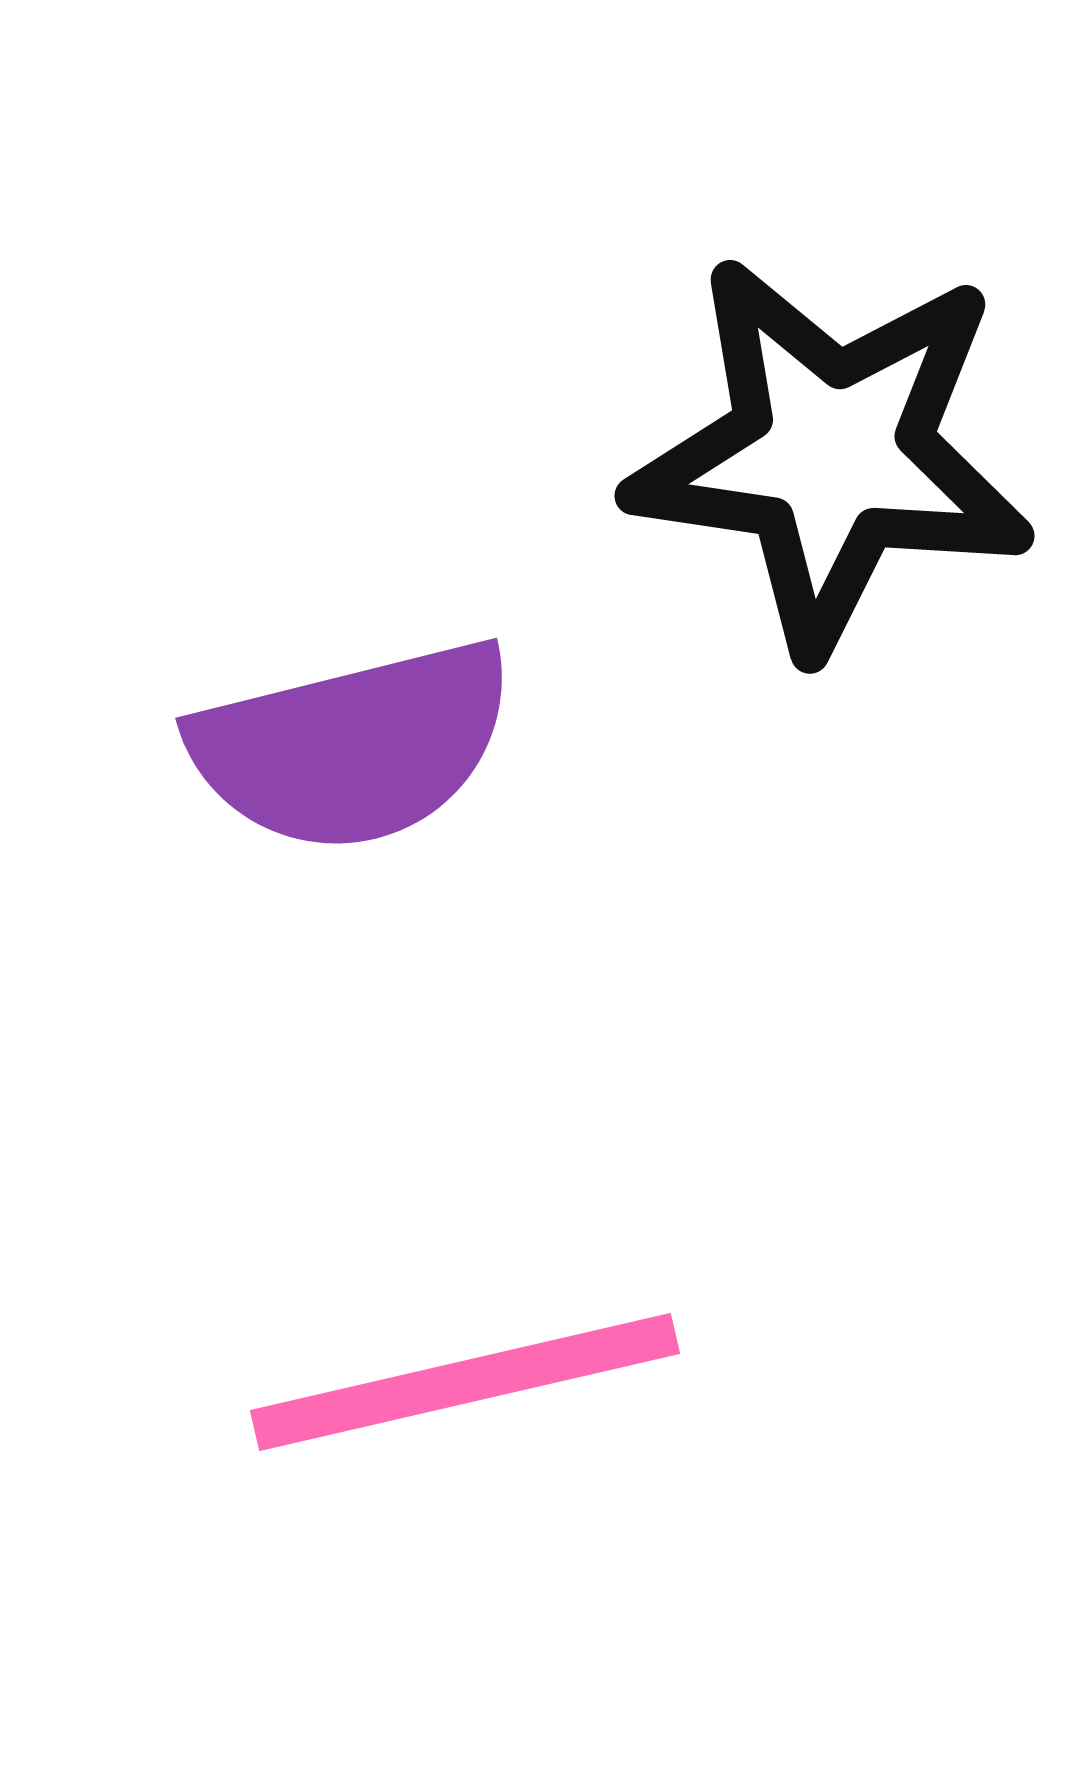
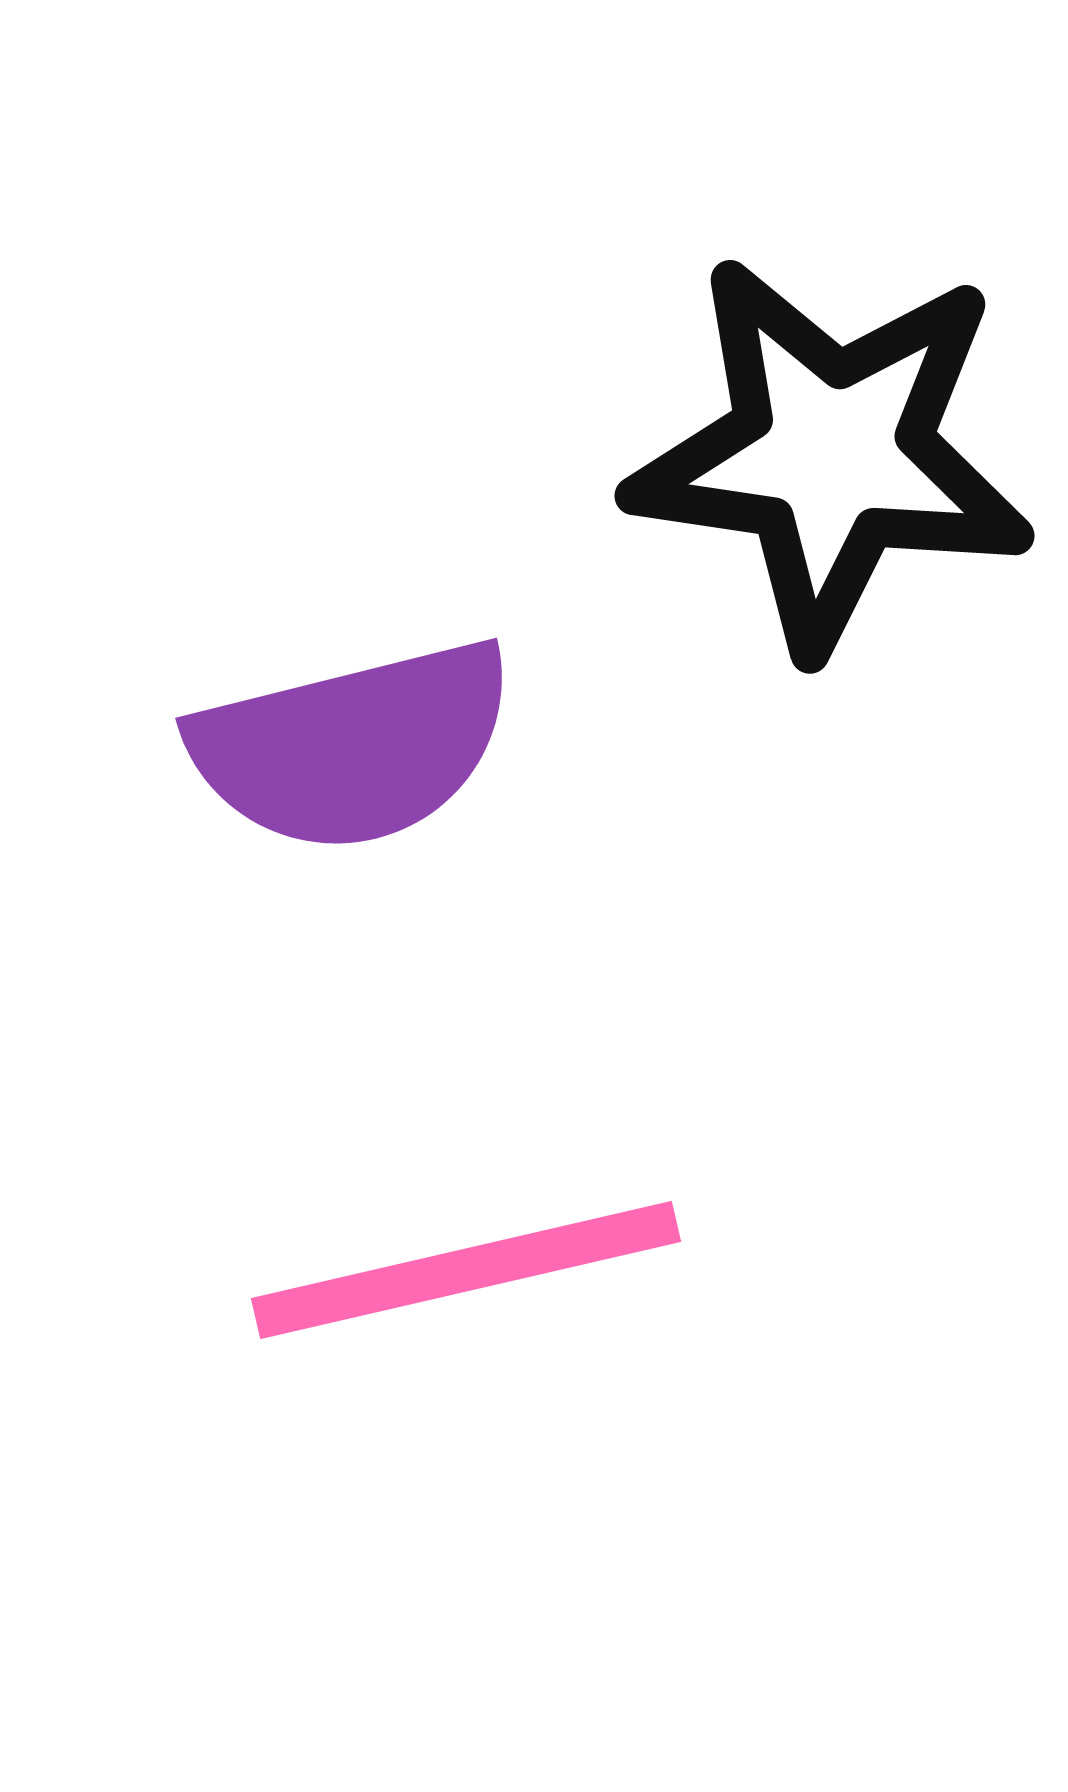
pink line: moved 1 px right, 112 px up
